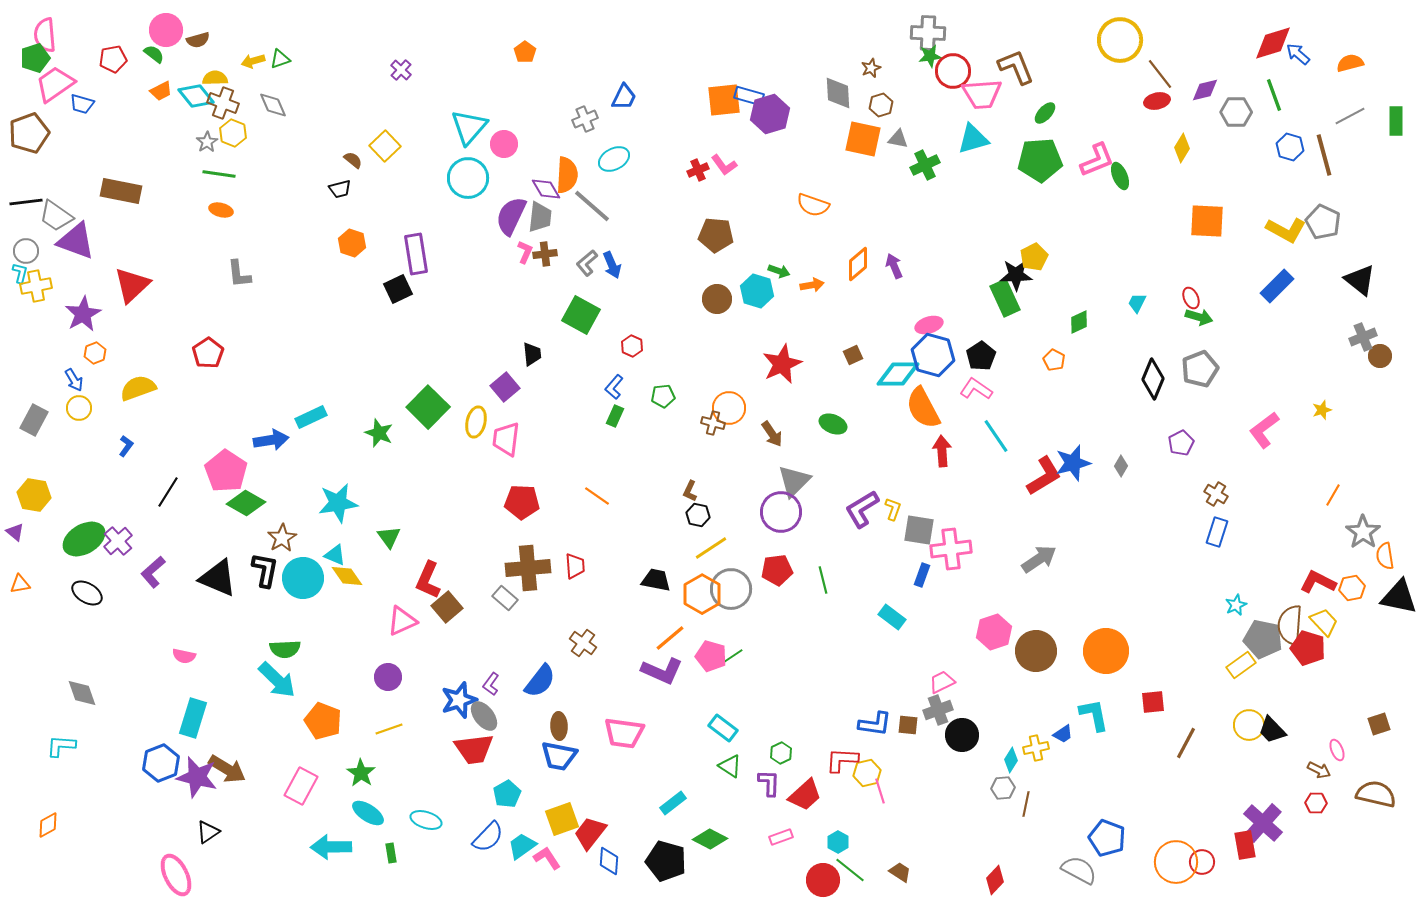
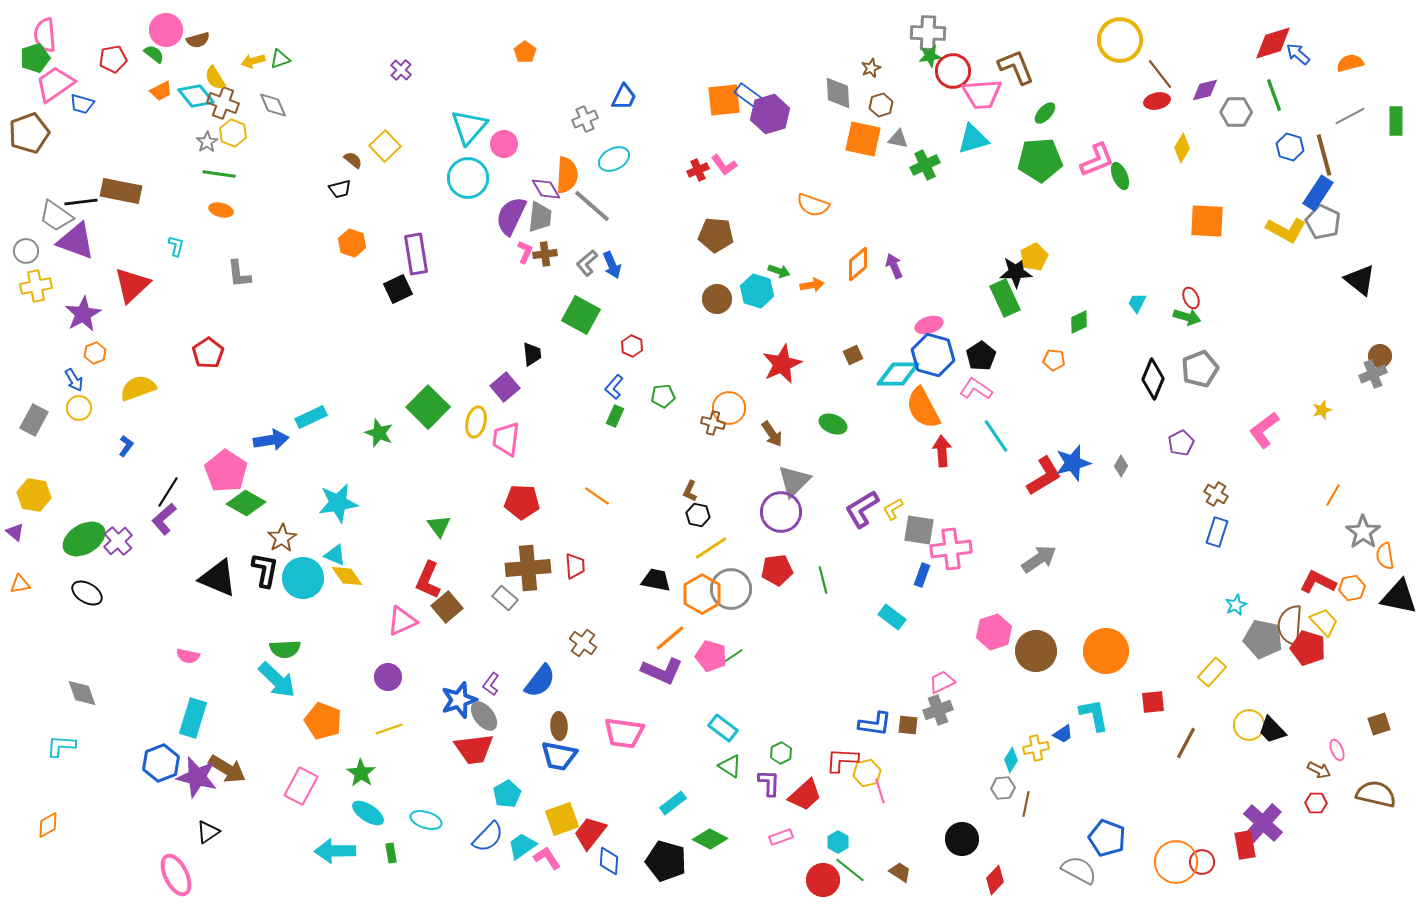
yellow semicircle at (215, 78): rotated 120 degrees counterclockwise
blue rectangle at (749, 96): rotated 20 degrees clockwise
black line at (26, 202): moved 55 px right
cyan L-shape at (20, 273): moved 156 px right, 27 px up
black star at (1016, 275): moved 3 px up
blue rectangle at (1277, 286): moved 41 px right, 93 px up; rotated 12 degrees counterclockwise
green arrow at (1199, 317): moved 12 px left
gray cross at (1363, 337): moved 10 px right, 37 px down
orange pentagon at (1054, 360): rotated 20 degrees counterclockwise
yellow L-shape at (893, 509): rotated 140 degrees counterclockwise
green triangle at (389, 537): moved 50 px right, 11 px up
purple L-shape at (153, 572): moved 11 px right, 53 px up
pink semicircle at (184, 656): moved 4 px right
yellow rectangle at (1241, 665): moved 29 px left, 7 px down; rotated 12 degrees counterclockwise
black circle at (962, 735): moved 104 px down
cyan arrow at (331, 847): moved 4 px right, 4 px down
